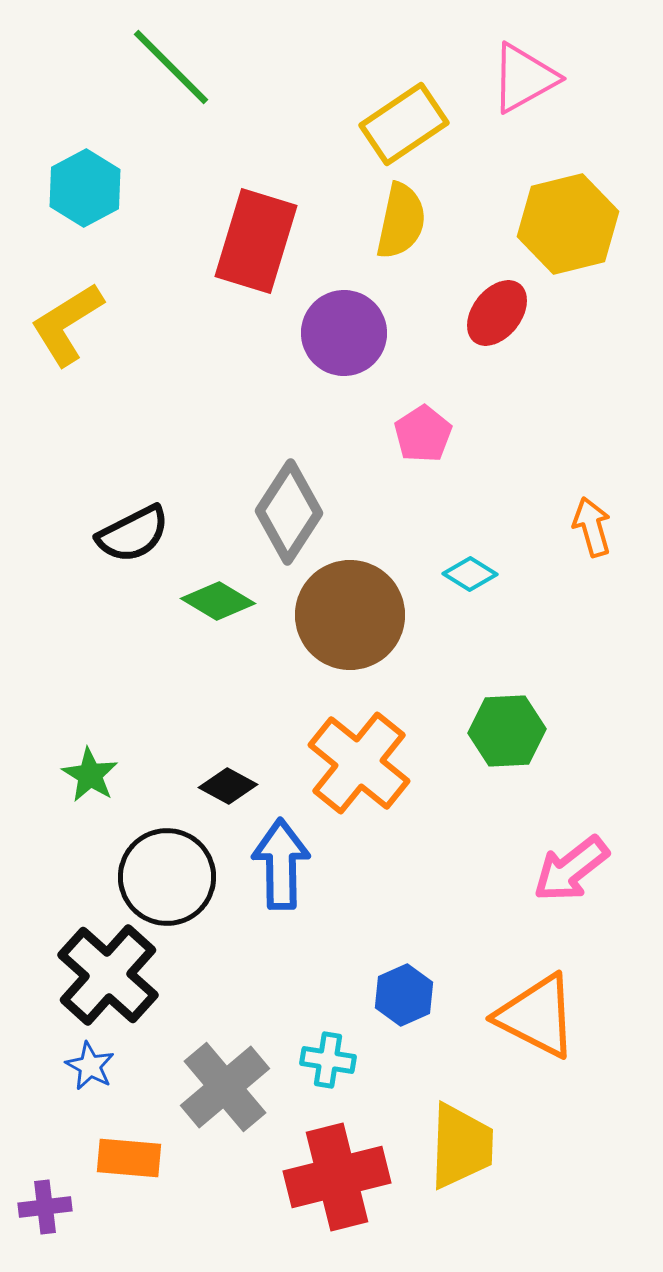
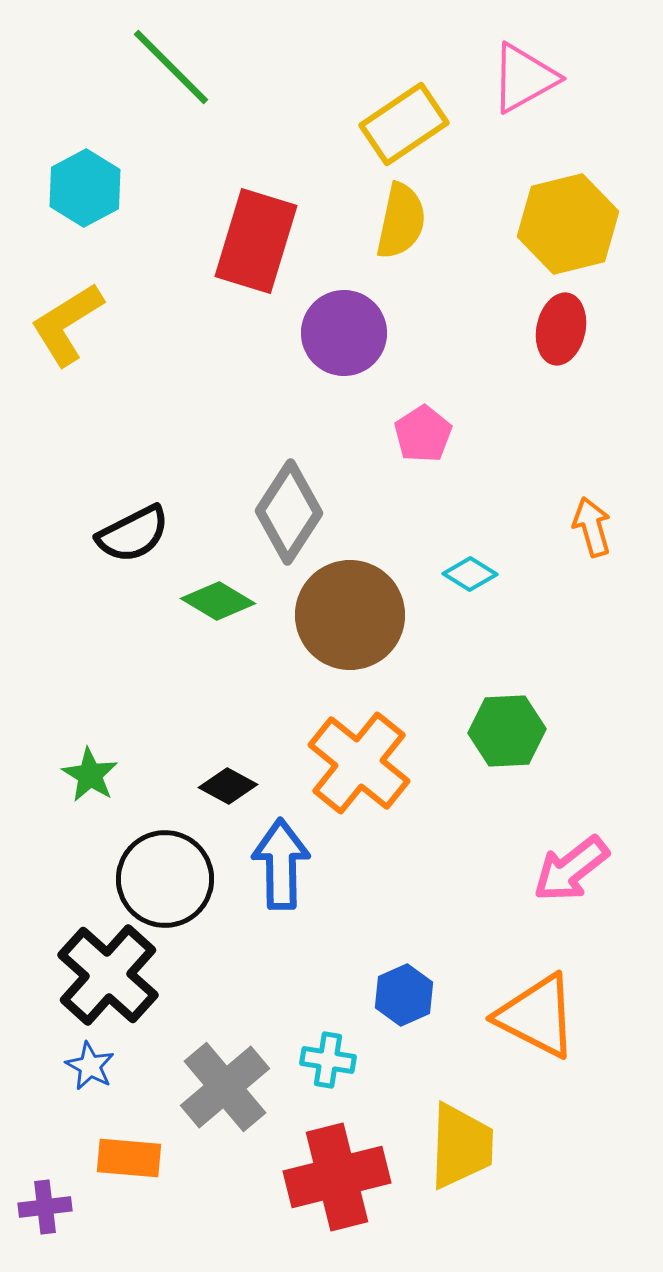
red ellipse: moved 64 px right, 16 px down; rotated 26 degrees counterclockwise
black circle: moved 2 px left, 2 px down
